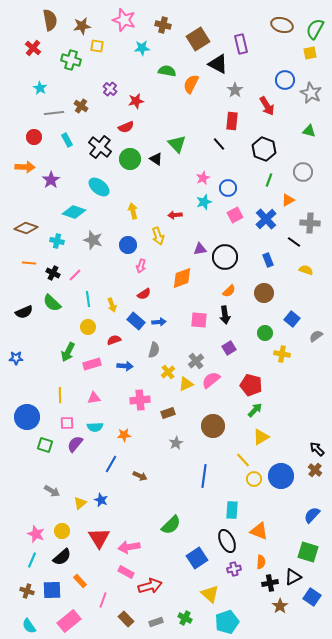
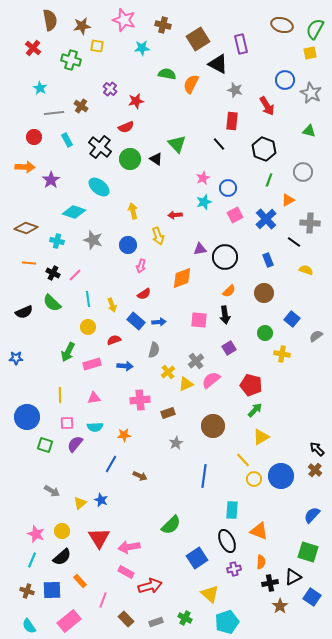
green semicircle at (167, 71): moved 3 px down
gray star at (235, 90): rotated 21 degrees counterclockwise
